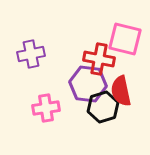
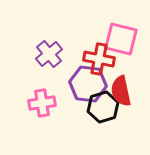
pink square: moved 4 px left
purple cross: moved 18 px right; rotated 28 degrees counterclockwise
pink cross: moved 4 px left, 5 px up
